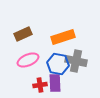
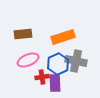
brown rectangle: rotated 18 degrees clockwise
blue hexagon: rotated 25 degrees clockwise
red cross: moved 2 px right, 8 px up
